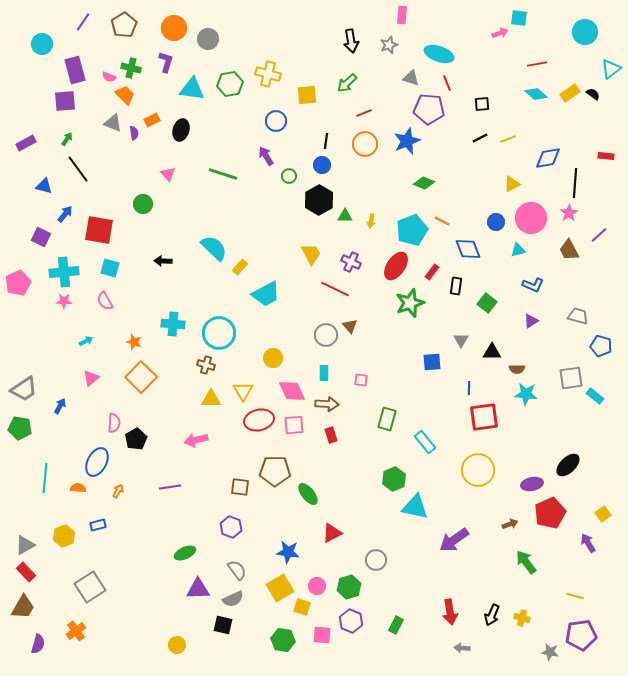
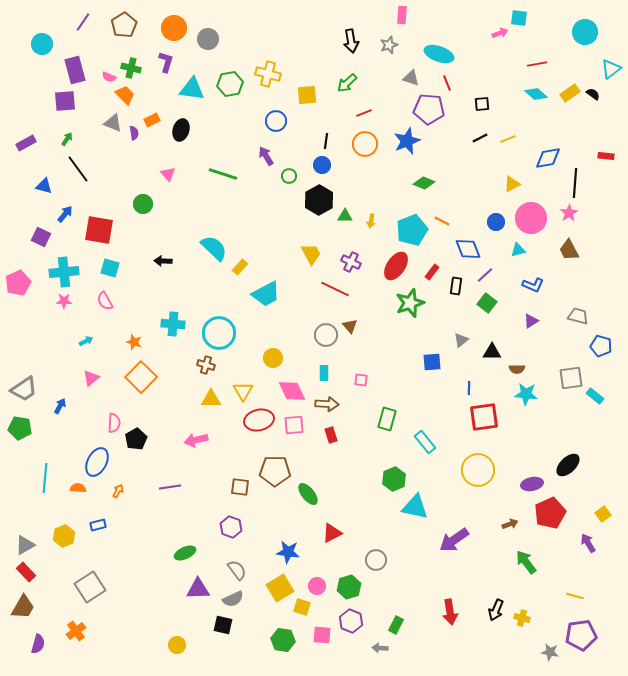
purple line at (599, 235): moved 114 px left, 40 px down
gray triangle at (461, 340): rotated 21 degrees clockwise
black arrow at (492, 615): moved 4 px right, 5 px up
gray arrow at (462, 648): moved 82 px left
